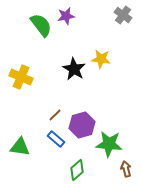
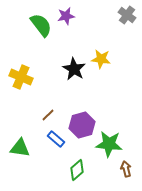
gray cross: moved 4 px right
brown line: moved 7 px left
green triangle: moved 1 px down
